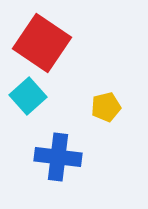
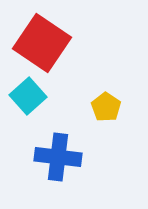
yellow pentagon: rotated 24 degrees counterclockwise
